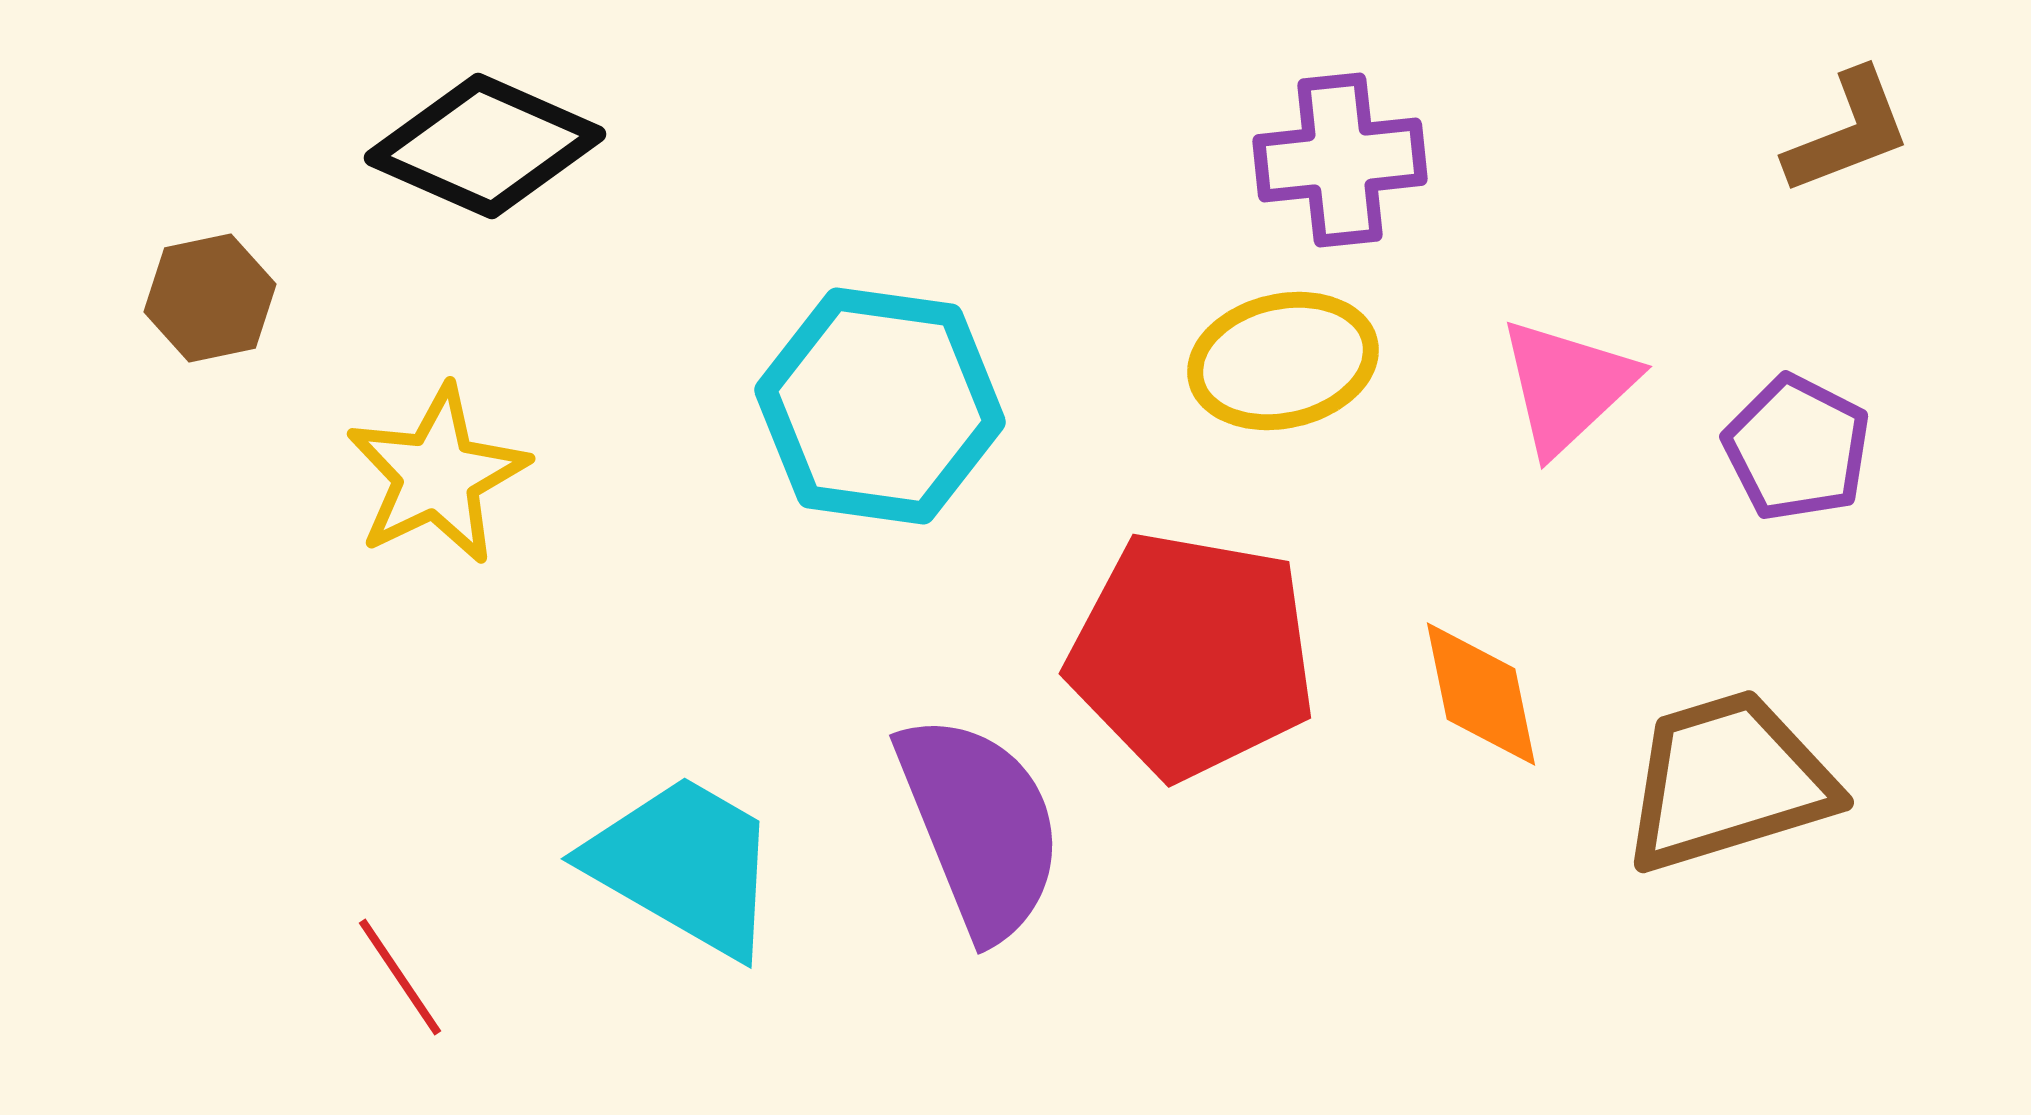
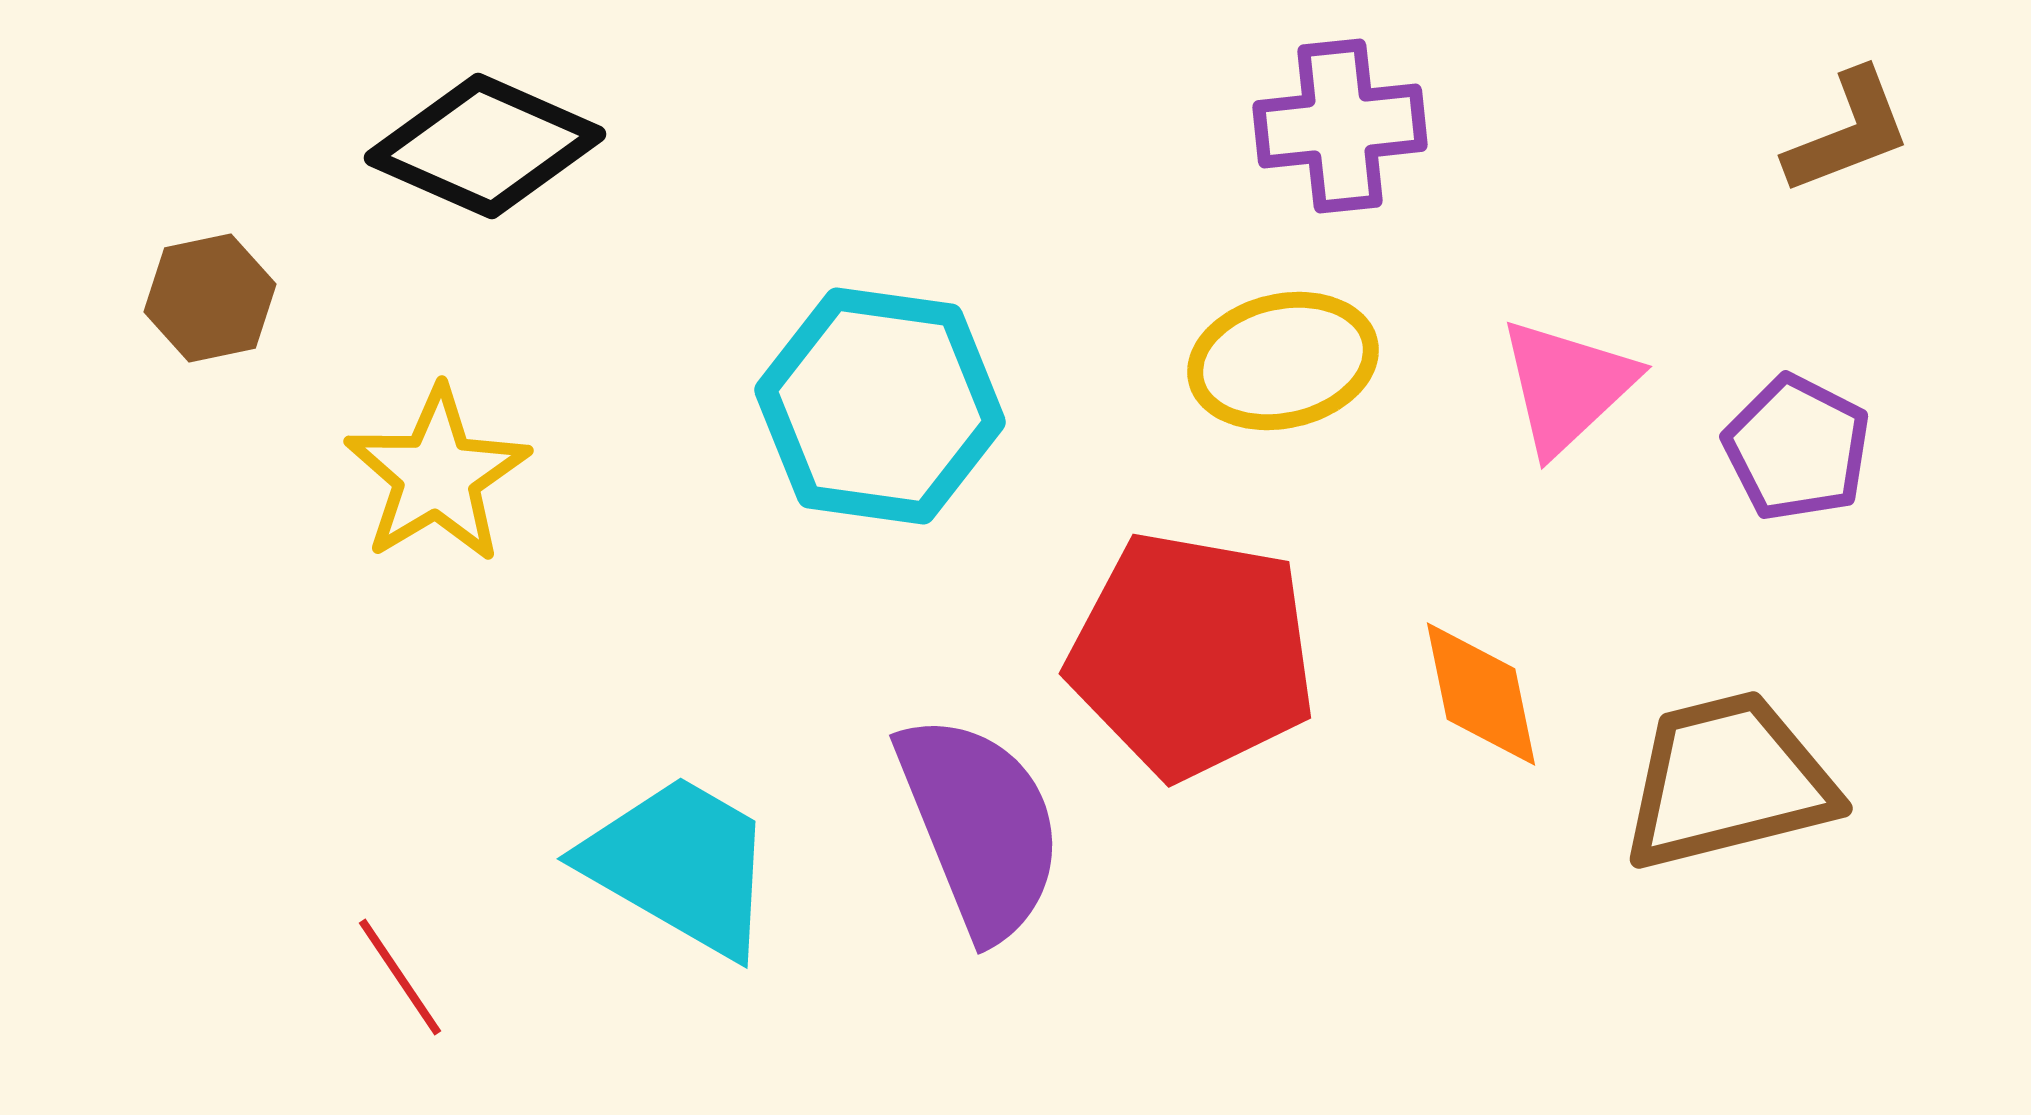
purple cross: moved 34 px up
yellow star: rotated 5 degrees counterclockwise
brown trapezoid: rotated 3 degrees clockwise
cyan trapezoid: moved 4 px left
